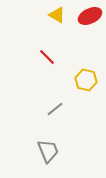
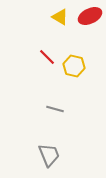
yellow triangle: moved 3 px right, 2 px down
yellow hexagon: moved 12 px left, 14 px up
gray line: rotated 54 degrees clockwise
gray trapezoid: moved 1 px right, 4 px down
